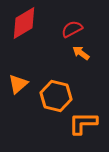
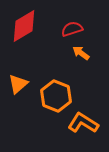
red diamond: moved 3 px down
red semicircle: rotated 10 degrees clockwise
orange hexagon: rotated 8 degrees clockwise
orange L-shape: rotated 32 degrees clockwise
